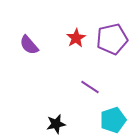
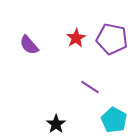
purple pentagon: rotated 24 degrees clockwise
cyan pentagon: moved 1 px right; rotated 25 degrees counterclockwise
black star: rotated 24 degrees counterclockwise
